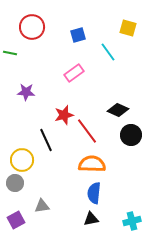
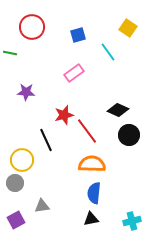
yellow square: rotated 18 degrees clockwise
black circle: moved 2 px left
